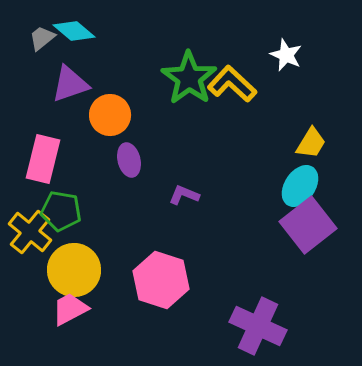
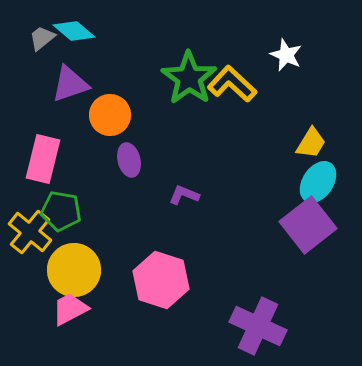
cyan ellipse: moved 18 px right, 4 px up
